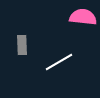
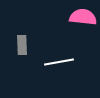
white line: rotated 20 degrees clockwise
